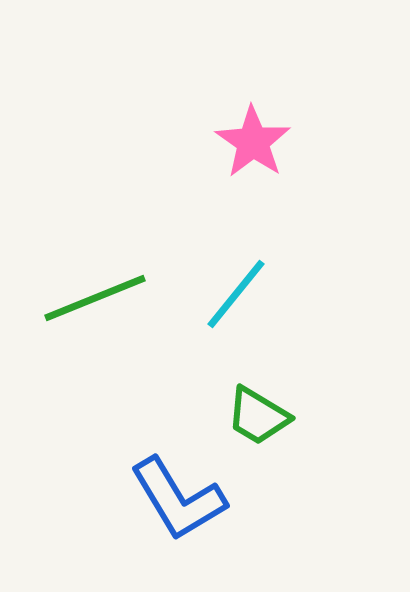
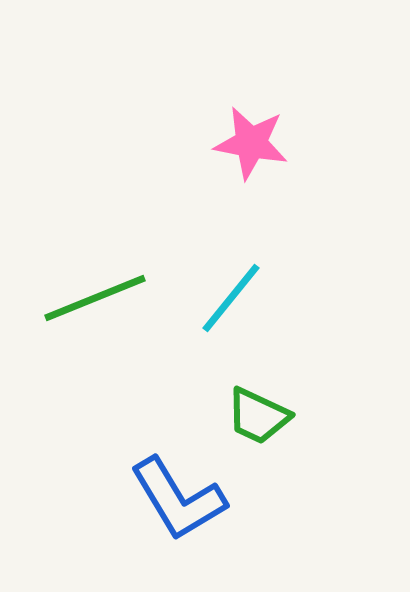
pink star: moved 2 px left, 1 px down; rotated 24 degrees counterclockwise
cyan line: moved 5 px left, 4 px down
green trapezoid: rotated 6 degrees counterclockwise
